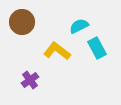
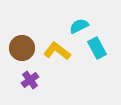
brown circle: moved 26 px down
